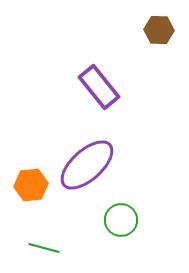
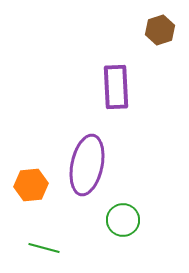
brown hexagon: moved 1 px right; rotated 20 degrees counterclockwise
purple rectangle: moved 17 px right; rotated 36 degrees clockwise
purple ellipse: rotated 36 degrees counterclockwise
green circle: moved 2 px right
